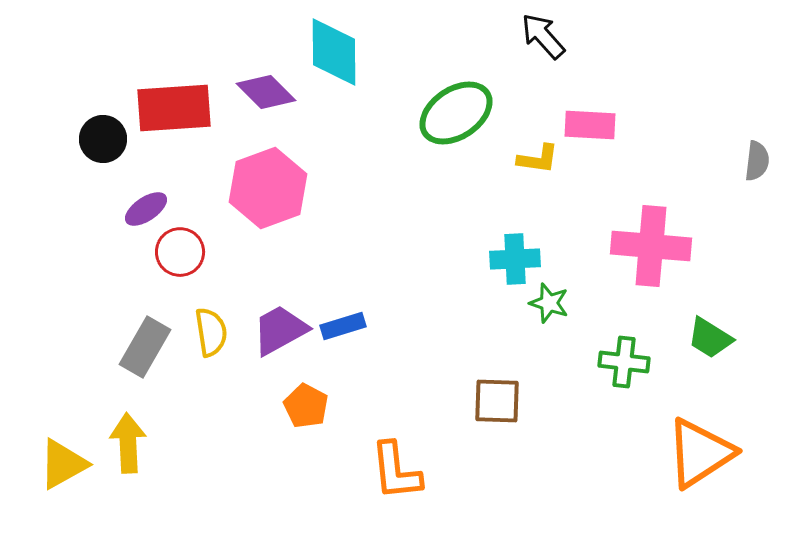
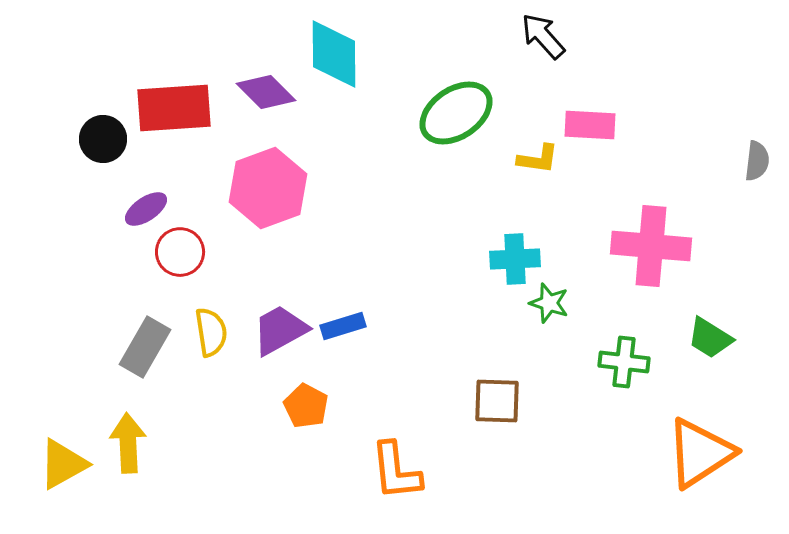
cyan diamond: moved 2 px down
